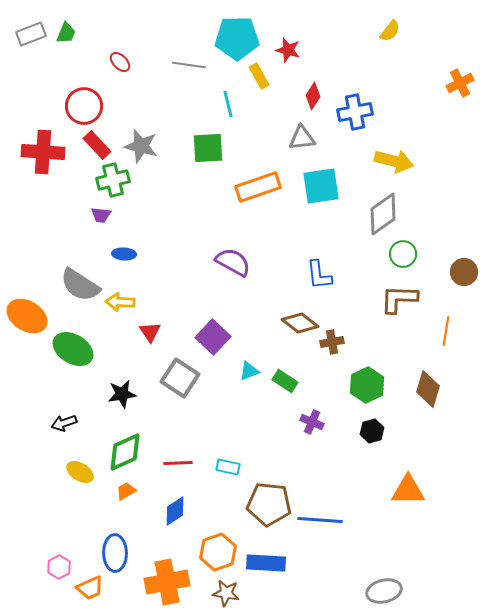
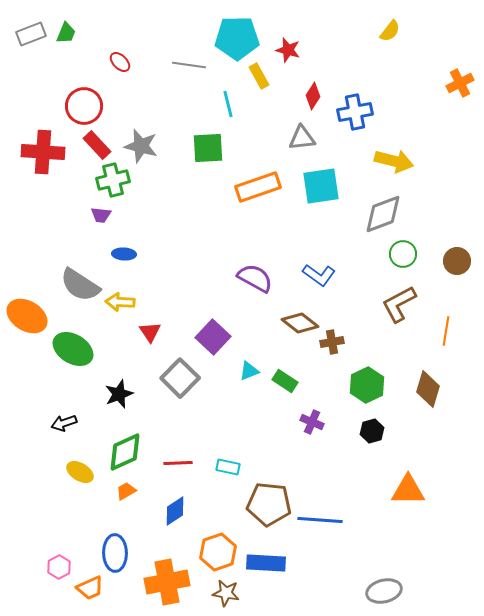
gray diamond at (383, 214): rotated 15 degrees clockwise
purple semicircle at (233, 262): moved 22 px right, 16 px down
brown circle at (464, 272): moved 7 px left, 11 px up
blue L-shape at (319, 275): rotated 48 degrees counterclockwise
brown L-shape at (399, 299): moved 5 px down; rotated 30 degrees counterclockwise
gray square at (180, 378): rotated 12 degrees clockwise
black star at (122, 394): moved 3 px left; rotated 12 degrees counterclockwise
